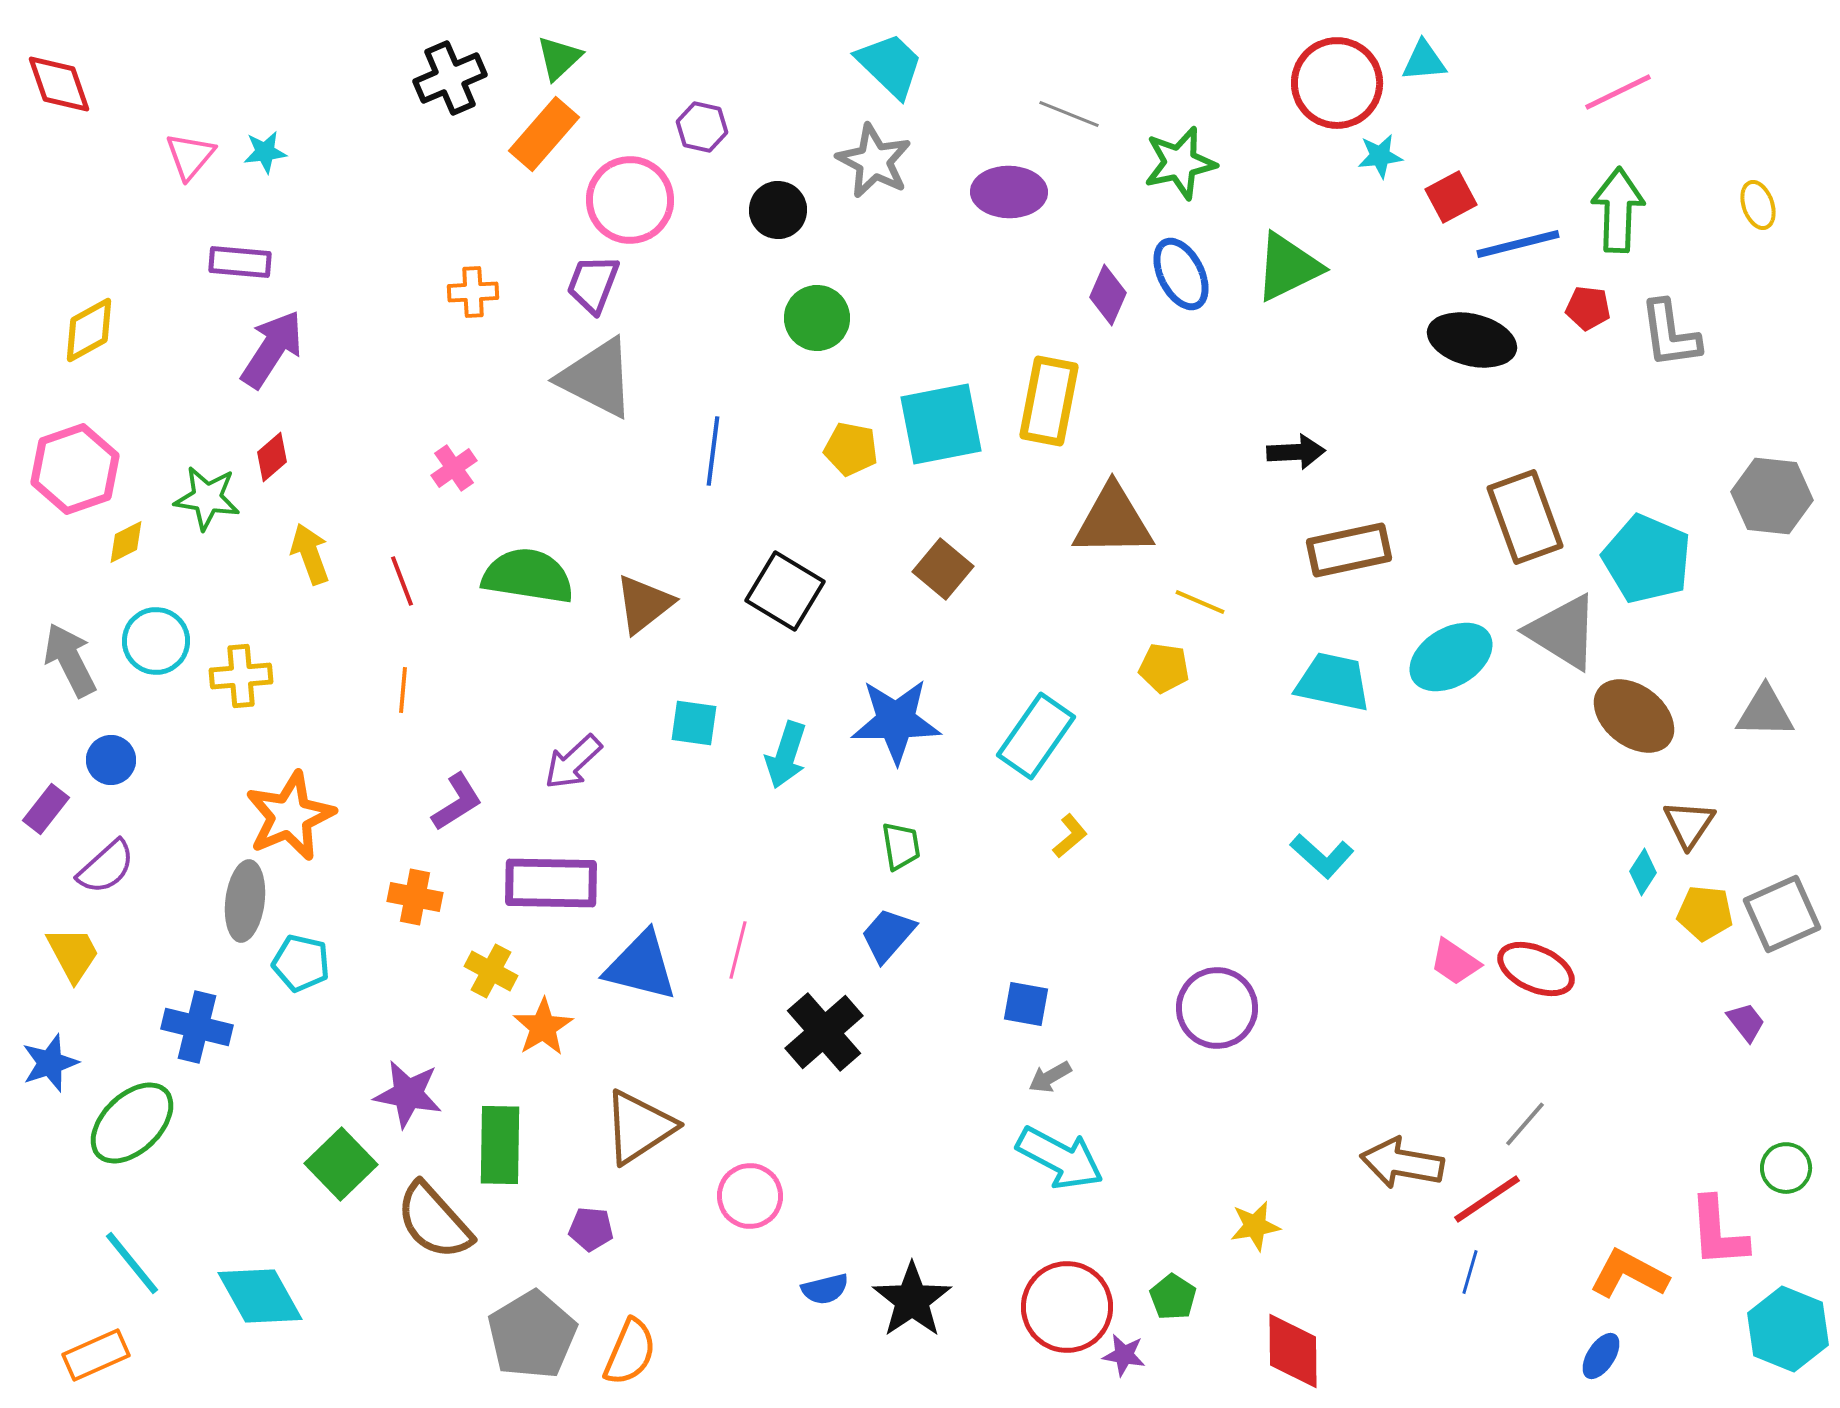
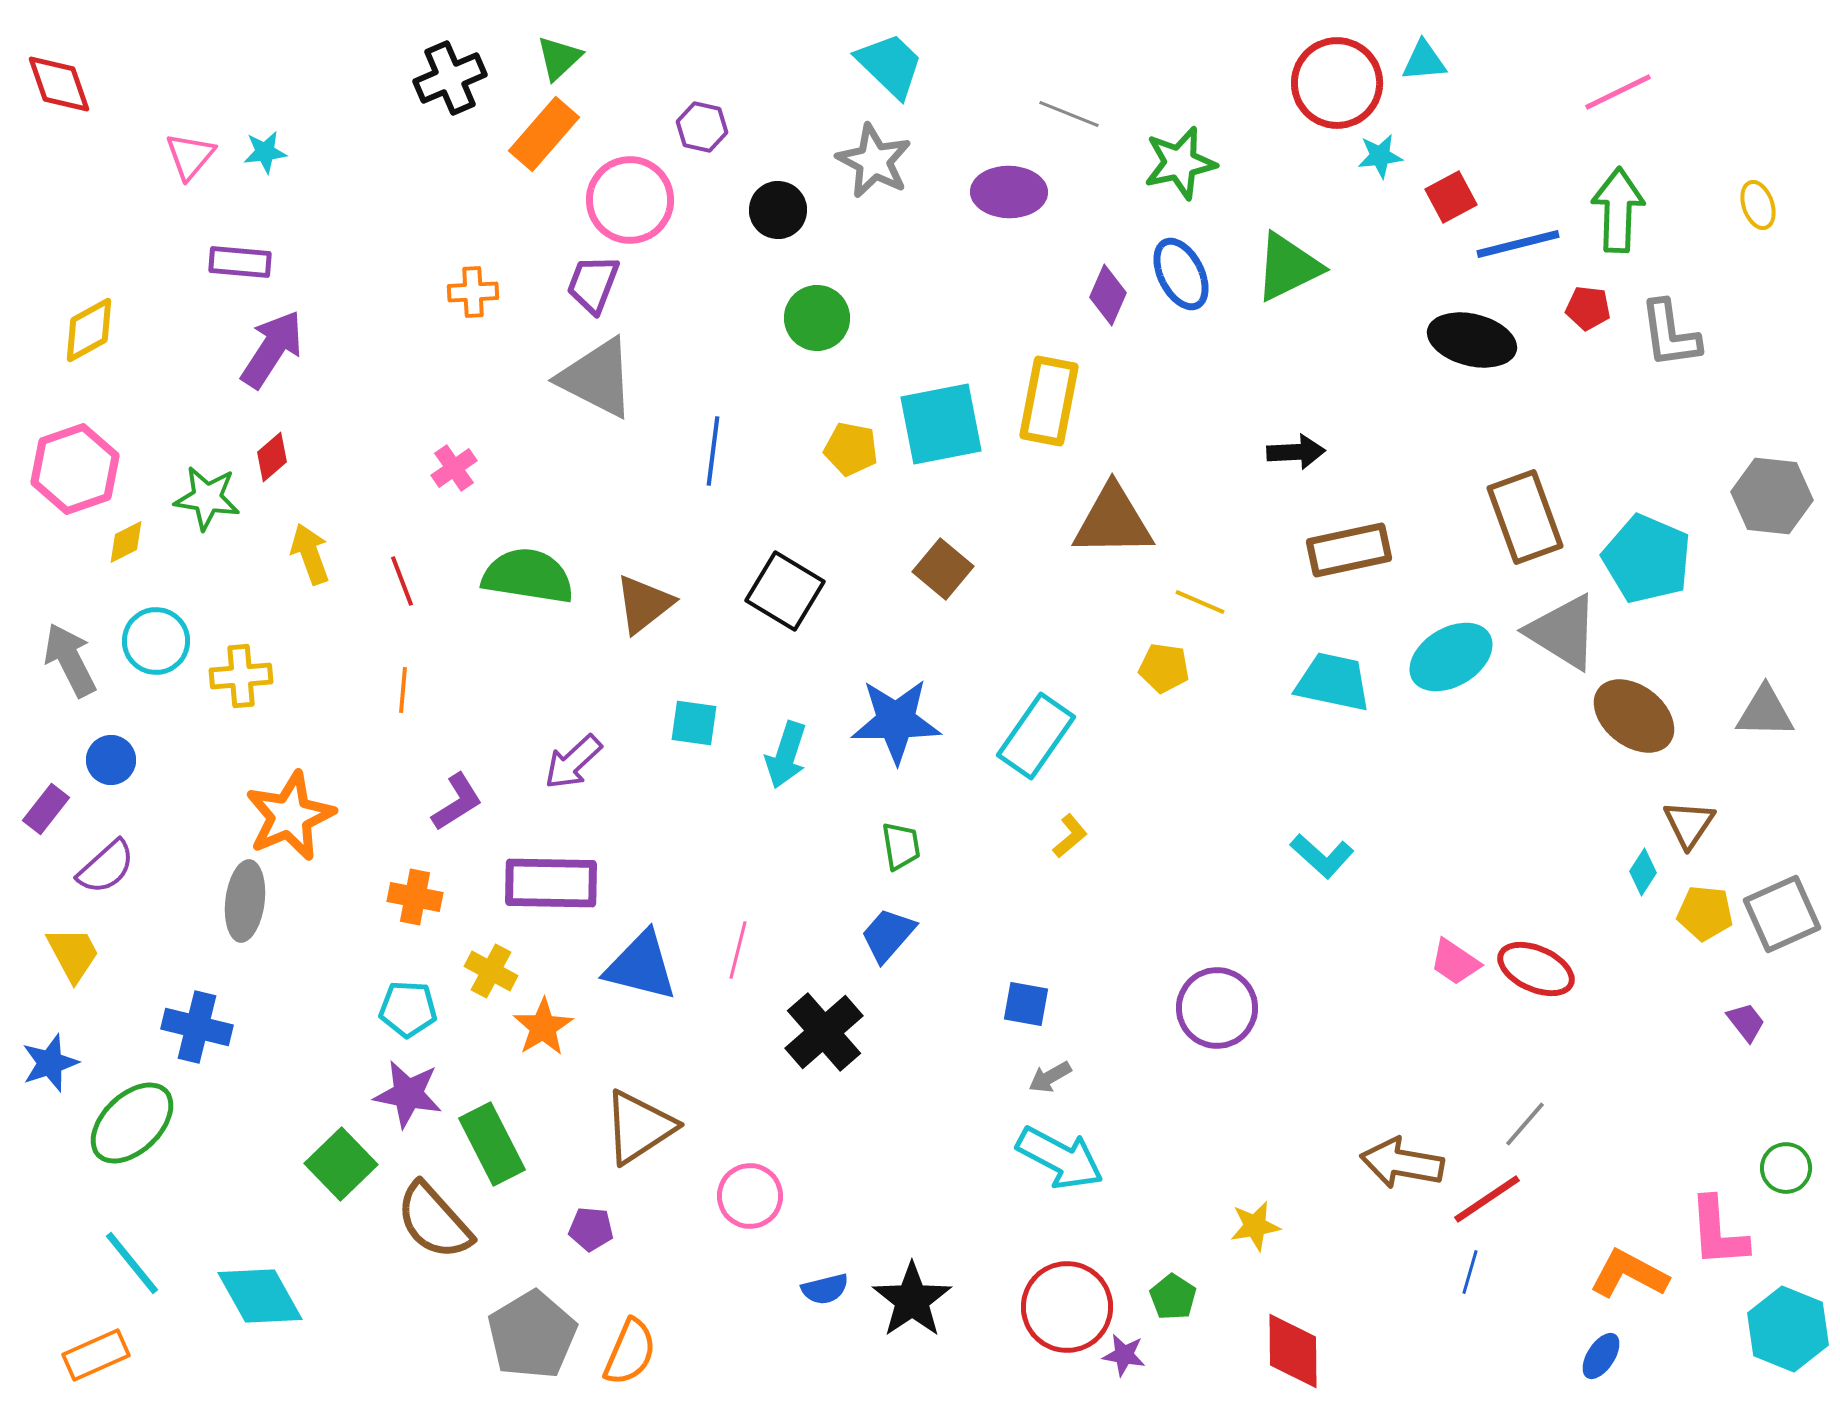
cyan pentagon at (301, 963): moved 107 px right, 46 px down; rotated 10 degrees counterclockwise
green rectangle at (500, 1145): moved 8 px left, 1 px up; rotated 28 degrees counterclockwise
